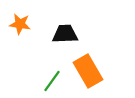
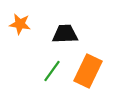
orange rectangle: rotated 56 degrees clockwise
green line: moved 10 px up
